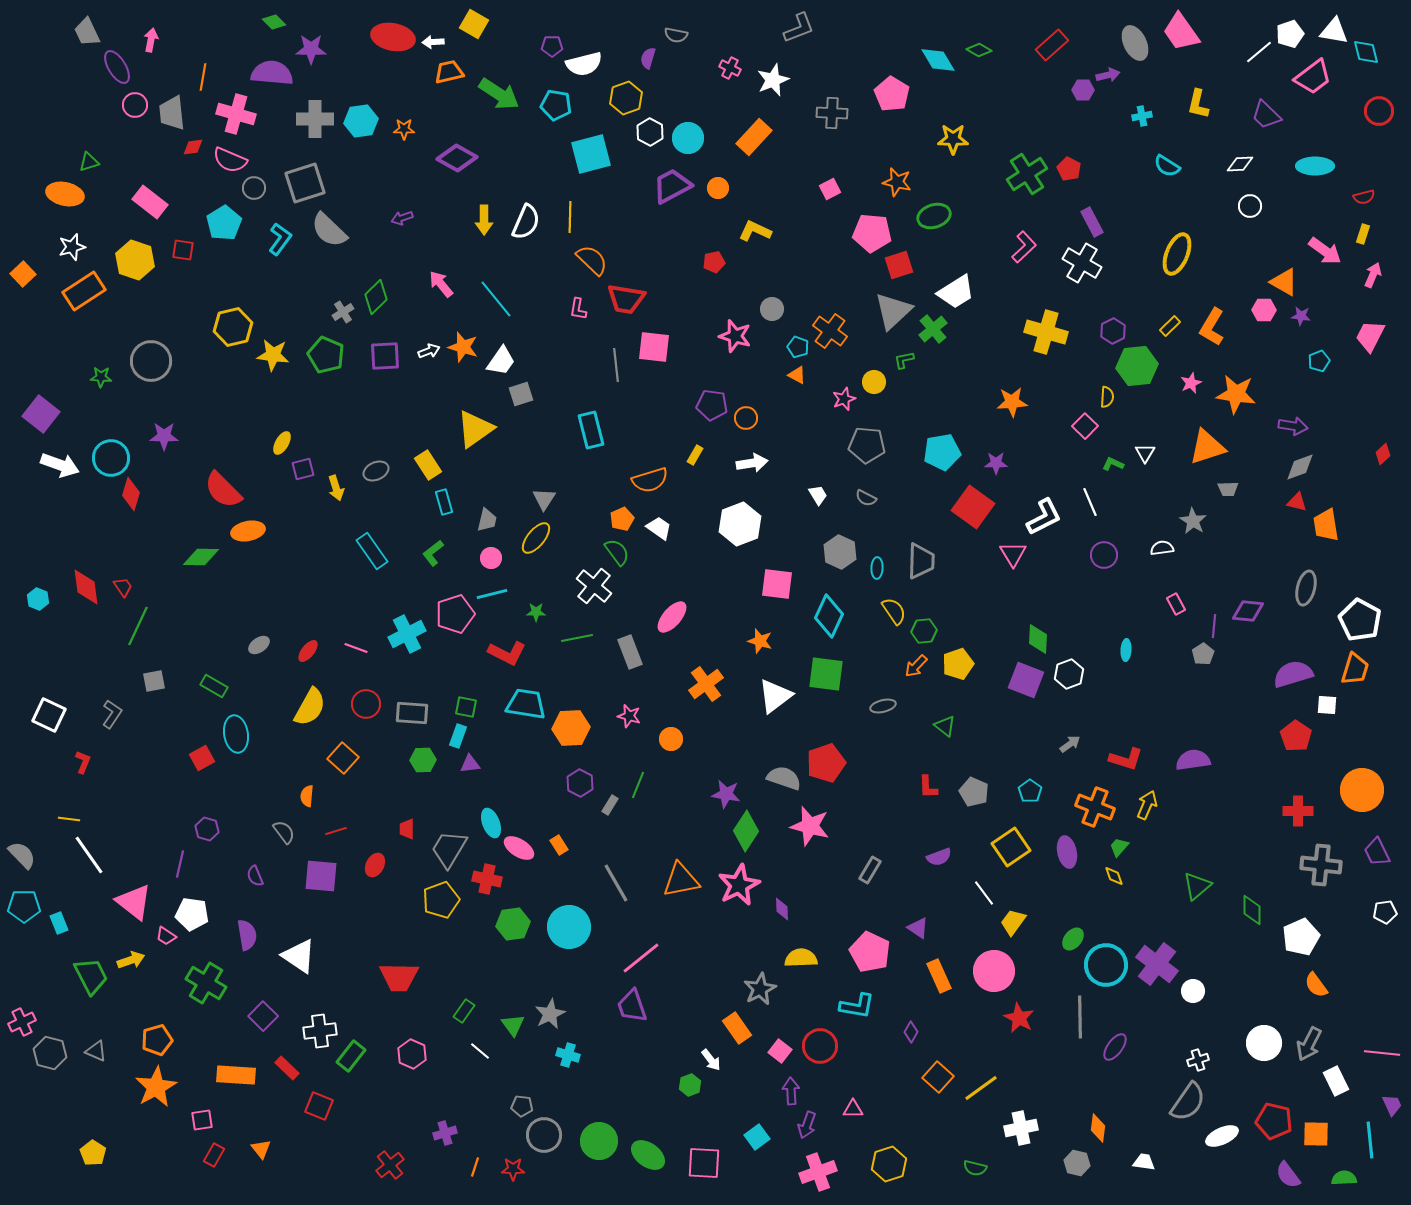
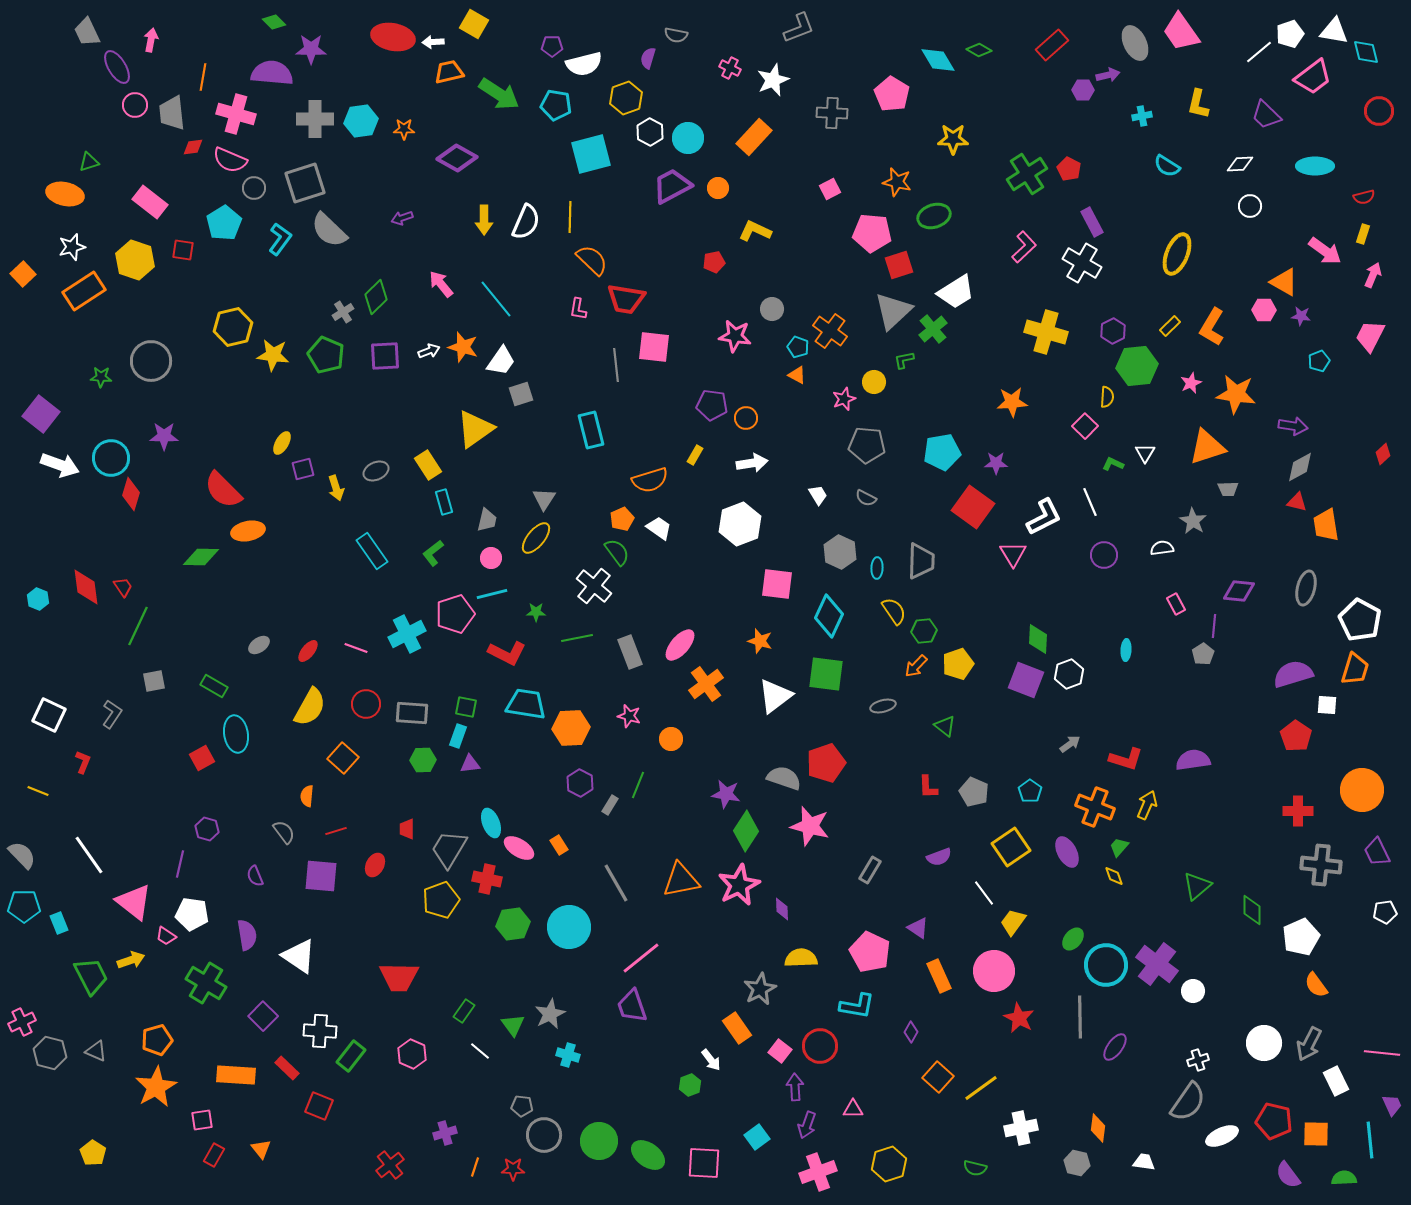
pink star at (735, 336): rotated 8 degrees counterclockwise
gray diamond at (1300, 467): rotated 8 degrees counterclockwise
purple diamond at (1248, 611): moved 9 px left, 20 px up
pink ellipse at (672, 617): moved 8 px right, 28 px down
yellow line at (69, 819): moved 31 px left, 28 px up; rotated 15 degrees clockwise
purple ellipse at (1067, 852): rotated 16 degrees counterclockwise
white cross at (320, 1031): rotated 12 degrees clockwise
purple arrow at (791, 1091): moved 4 px right, 4 px up
